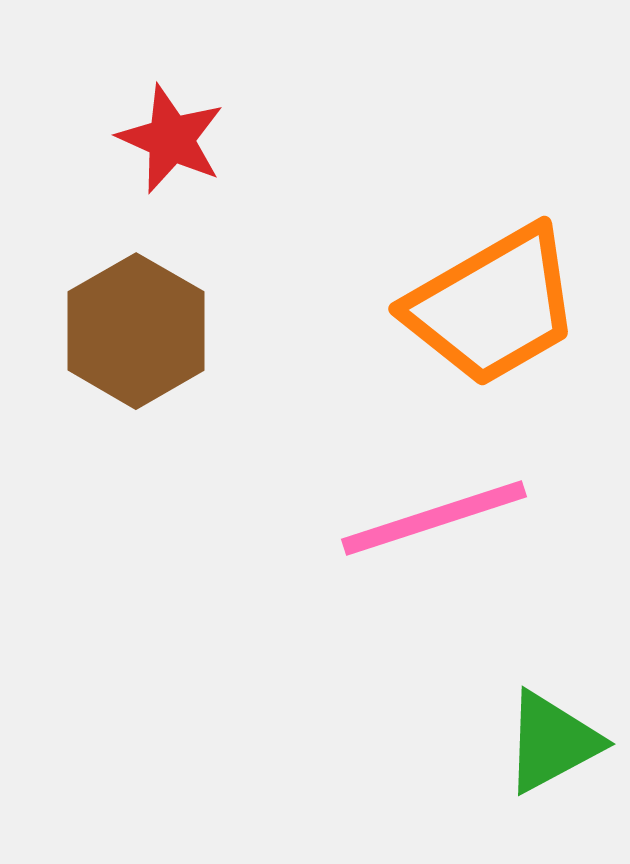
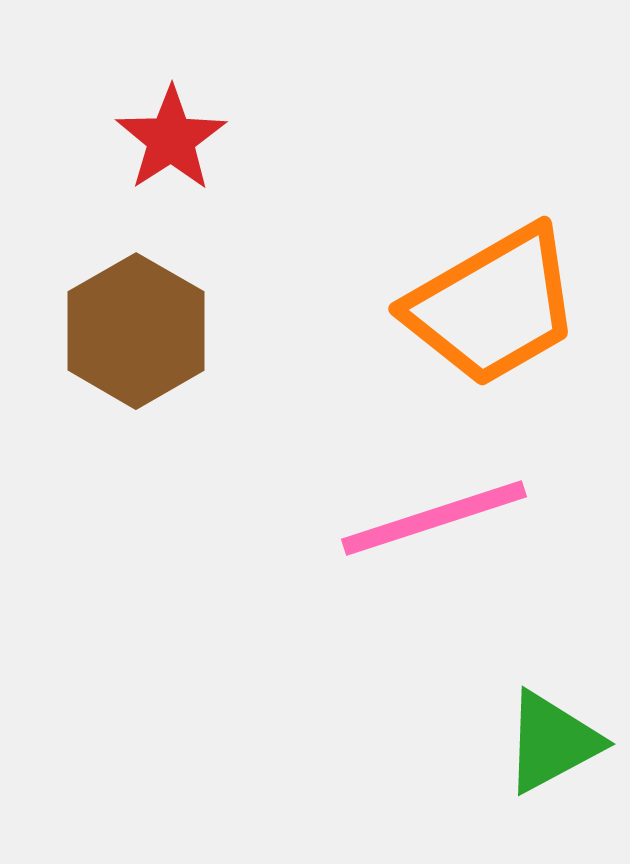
red star: rotated 15 degrees clockwise
